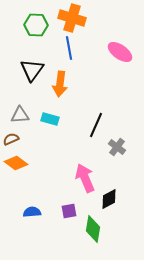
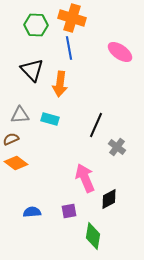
black triangle: rotated 20 degrees counterclockwise
green diamond: moved 7 px down
